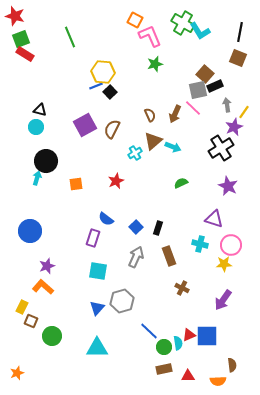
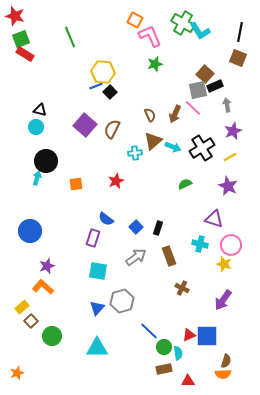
yellow line at (244, 112): moved 14 px left, 45 px down; rotated 24 degrees clockwise
purple square at (85, 125): rotated 20 degrees counterclockwise
purple star at (234, 127): moved 1 px left, 4 px down
black cross at (221, 148): moved 19 px left
cyan cross at (135, 153): rotated 24 degrees clockwise
green semicircle at (181, 183): moved 4 px right, 1 px down
gray arrow at (136, 257): rotated 30 degrees clockwise
yellow star at (224, 264): rotated 21 degrees clockwise
yellow rectangle at (22, 307): rotated 24 degrees clockwise
brown square at (31, 321): rotated 24 degrees clockwise
cyan semicircle at (178, 343): moved 10 px down
brown semicircle at (232, 365): moved 6 px left, 4 px up; rotated 24 degrees clockwise
red triangle at (188, 376): moved 5 px down
orange semicircle at (218, 381): moved 5 px right, 7 px up
